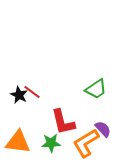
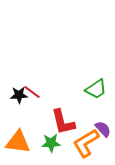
black star: rotated 30 degrees counterclockwise
